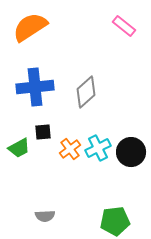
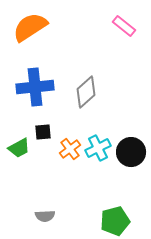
green pentagon: rotated 8 degrees counterclockwise
